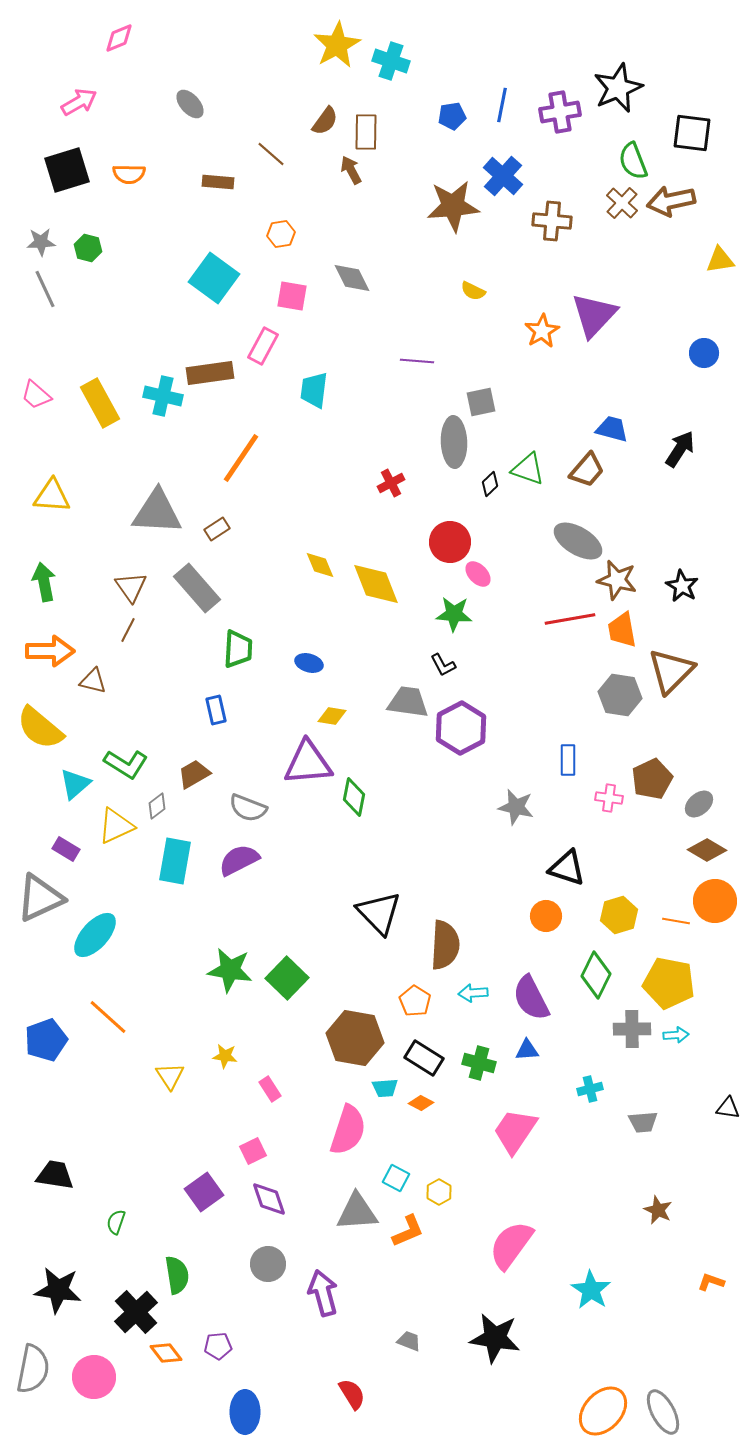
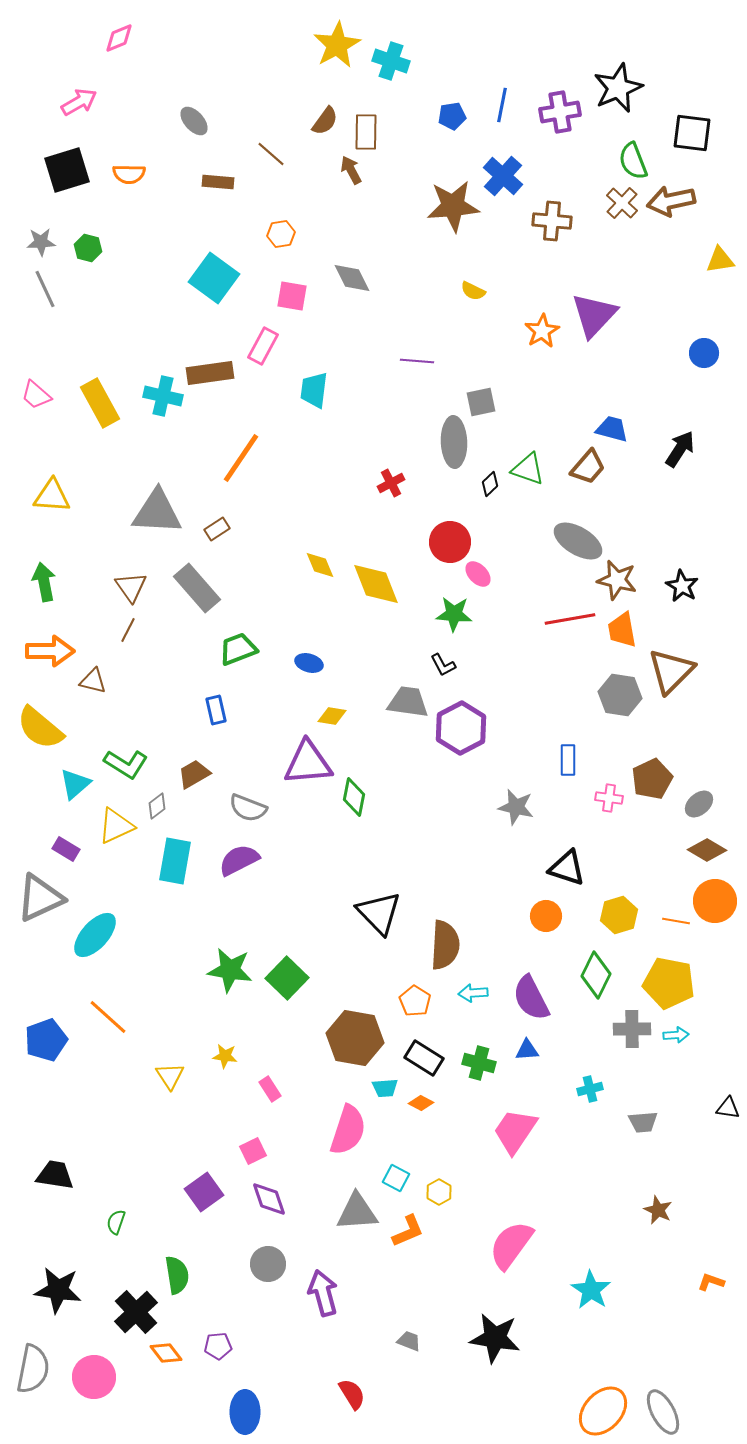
gray ellipse at (190, 104): moved 4 px right, 17 px down
brown trapezoid at (587, 470): moved 1 px right, 3 px up
green trapezoid at (238, 649): rotated 114 degrees counterclockwise
